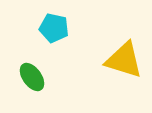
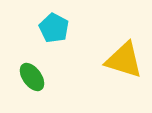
cyan pentagon: rotated 16 degrees clockwise
